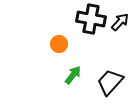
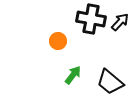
orange circle: moved 1 px left, 3 px up
black trapezoid: rotated 92 degrees counterclockwise
